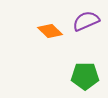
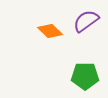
purple semicircle: rotated 12 degrees counterclockwise
